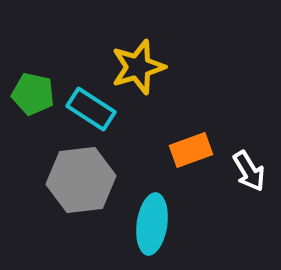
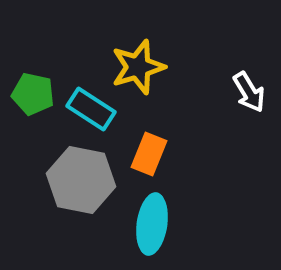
orange rectangle: moved 42 px left, 4 px down; rotated 48 degrees counterclockwise
white arrow: moved 79 px up
gray hexagon: rotated 18 degrees clockwise
